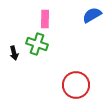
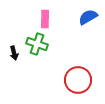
blue semicircle: moved 4 px left, 2 px down
red circle: moved 2 px right, 5 px up
